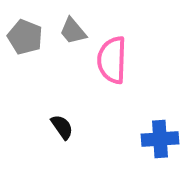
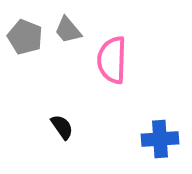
gray trapezoid: moved 5 px left, 1 px up
